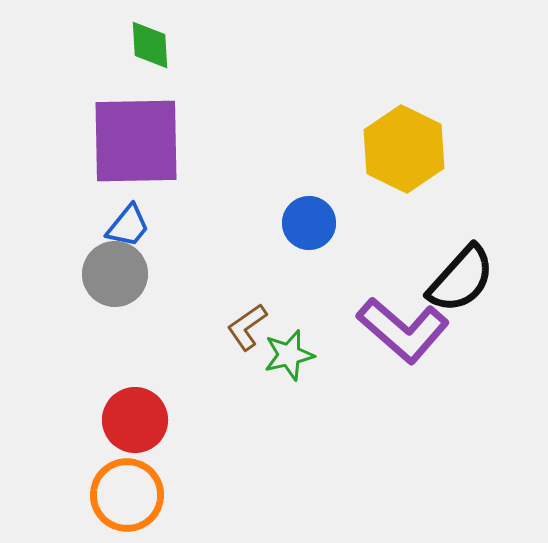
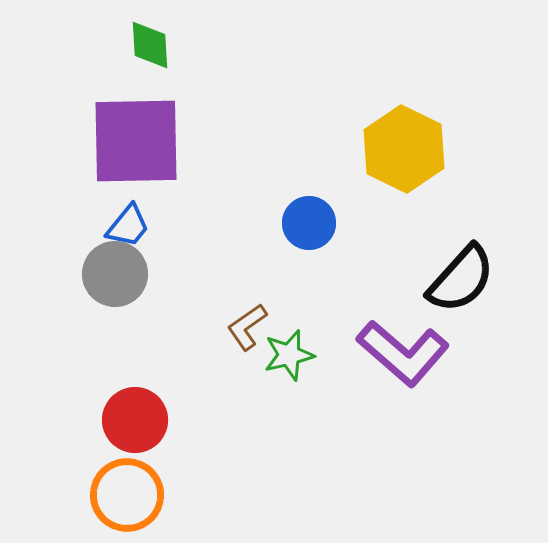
purple L-shape: moved 23 px down
